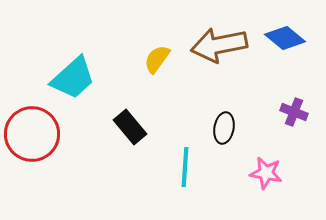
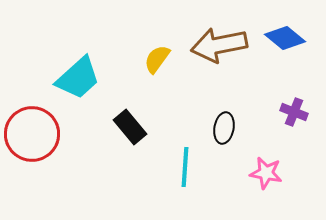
cyan trapezoid: moved 5 px right
